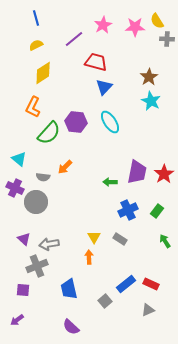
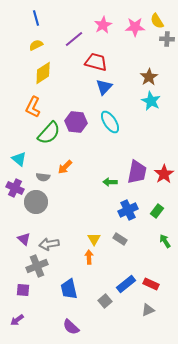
yellow triangle at (94, 237): moved 2 px down
